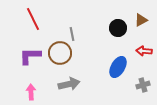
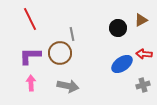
red line: moved 3 px left
red arrow: moved 3 px down
blue ellipse: moved 4 px right, 3 px up; rotated 25 degrees clockwise
gray arrow: moved 1 px left, 2 px down; rotated 25 degrees clockwise
pink arrow: moved 9 px up
